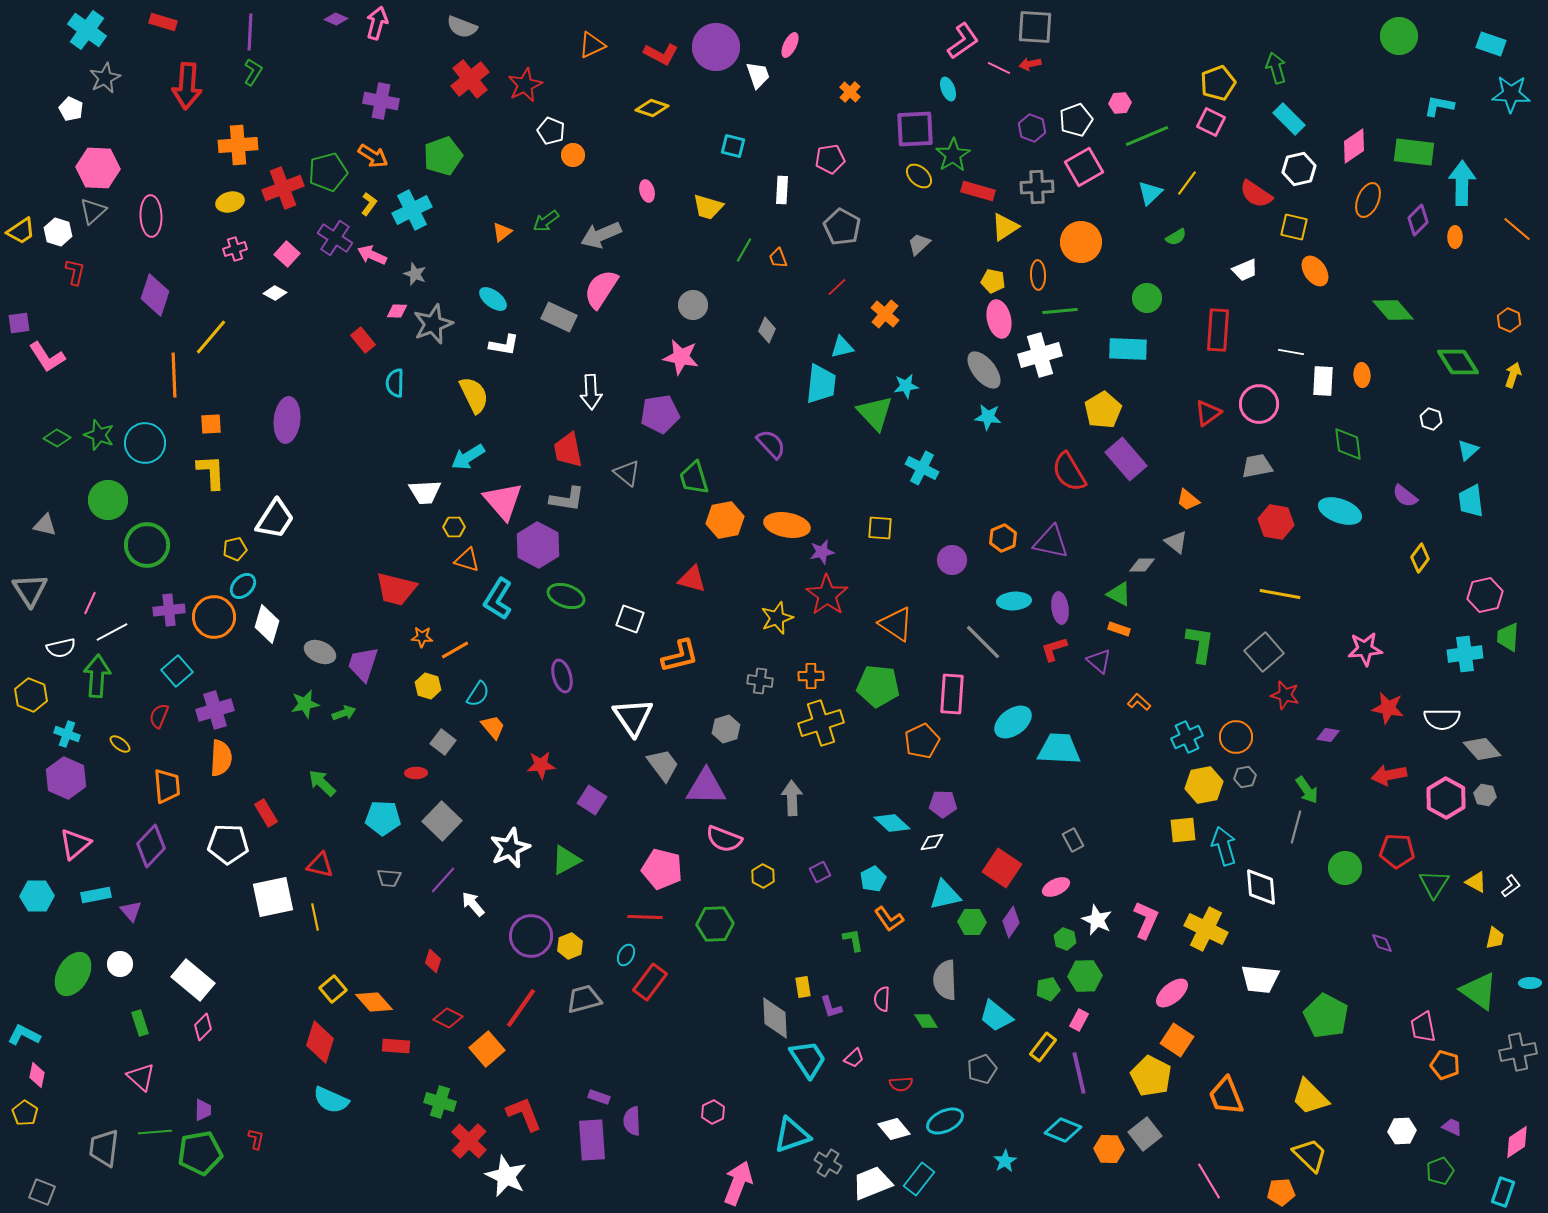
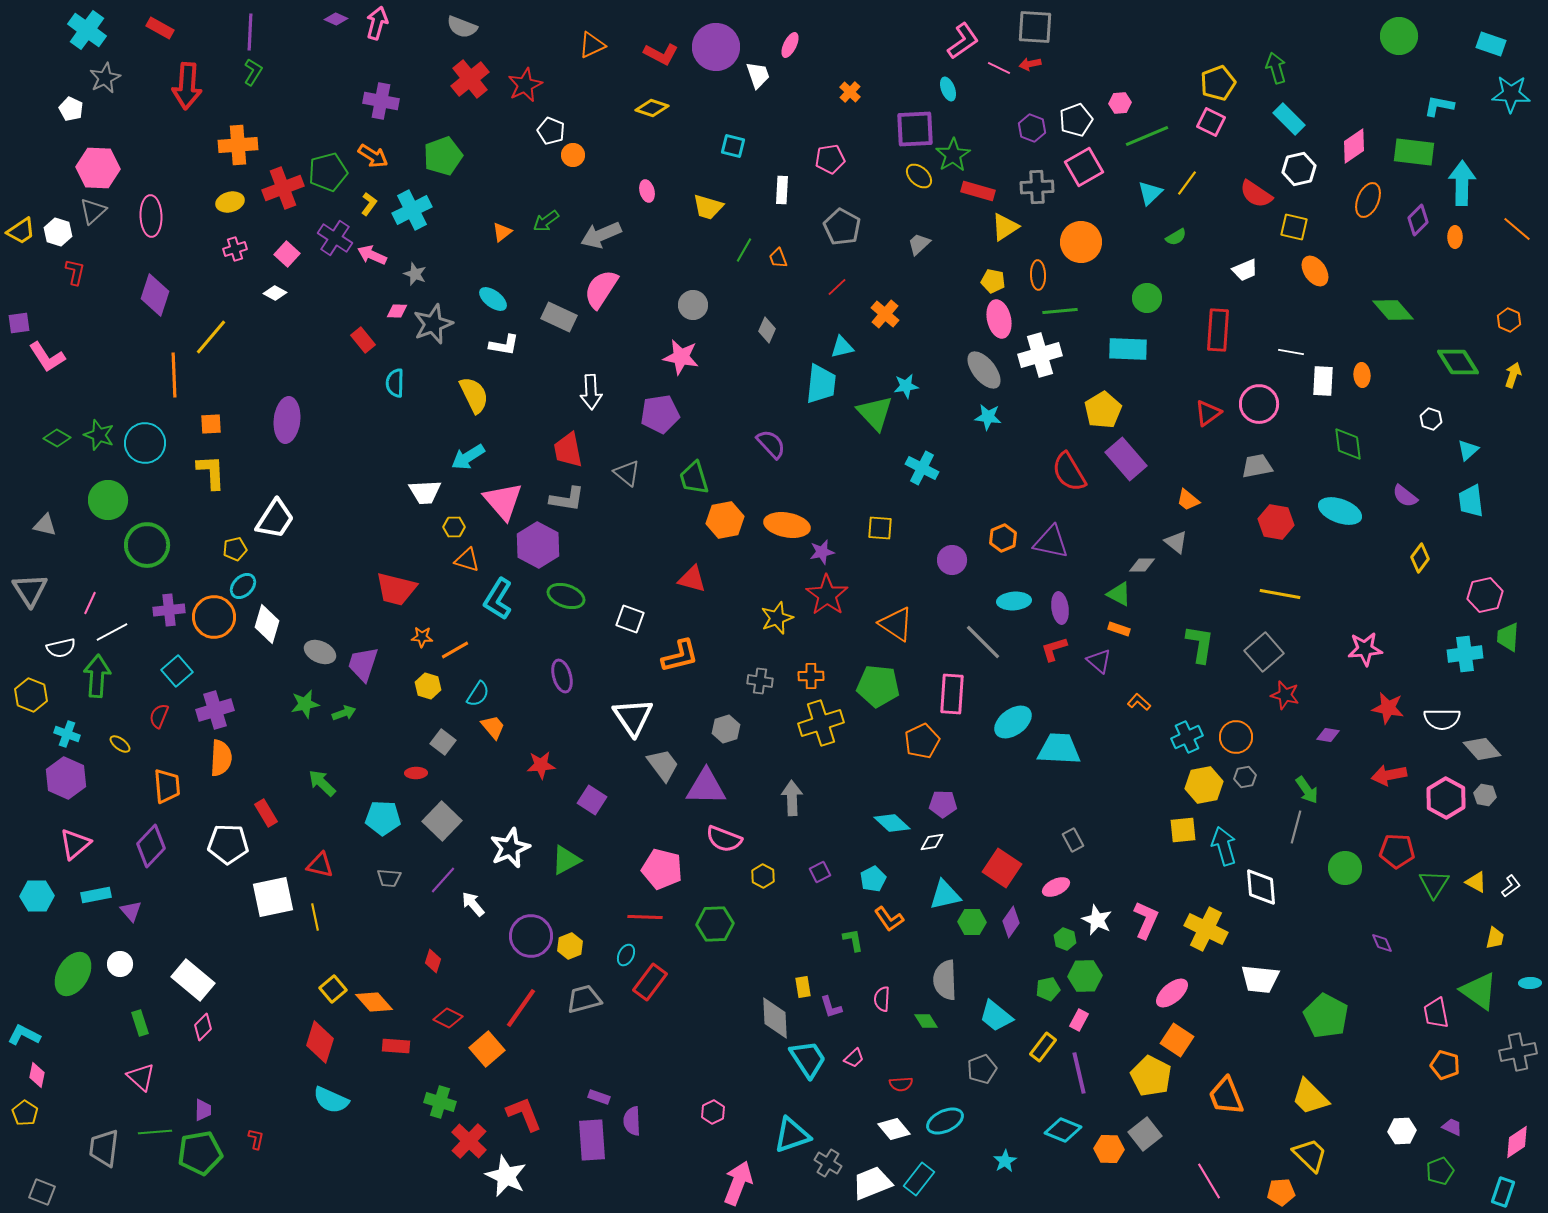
red rectangle at (163, 22): moved 3 px left, 6 px down; rotated 12 degrees clockwise
pink trapezoid at (1423, 1027): moved 13 px right, 14 px up
